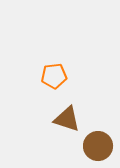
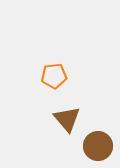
brown triangle: rotated 32 degrees clockwise
